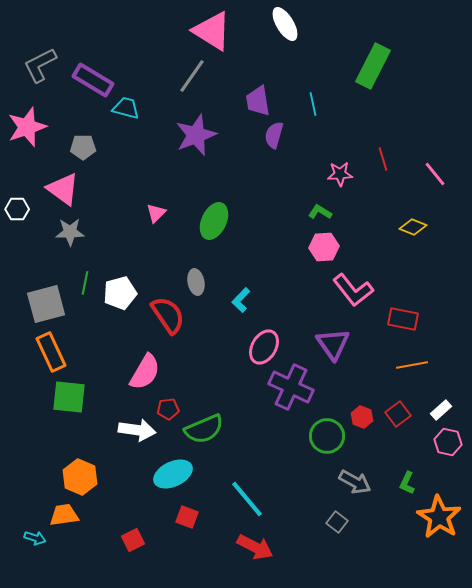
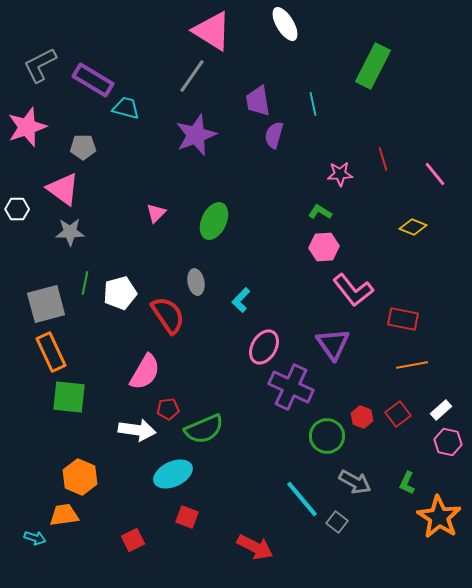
cyan line at (247, 499): moved 55 px right
